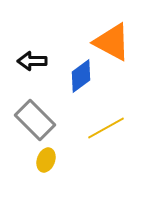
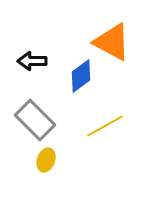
yellow line: moved 1 px left, 2 px up
